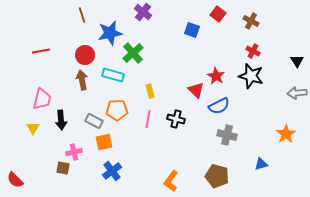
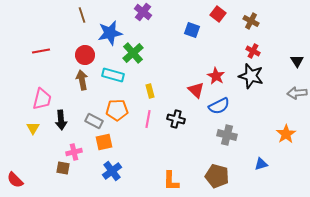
orange L-shape: rotated 35 degrees counterclockwise
